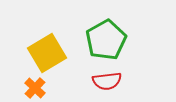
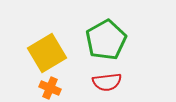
red semicircle: moved 1 px down
orange cross: moved 15 px right; rotated 20 degrees counterclockwise
